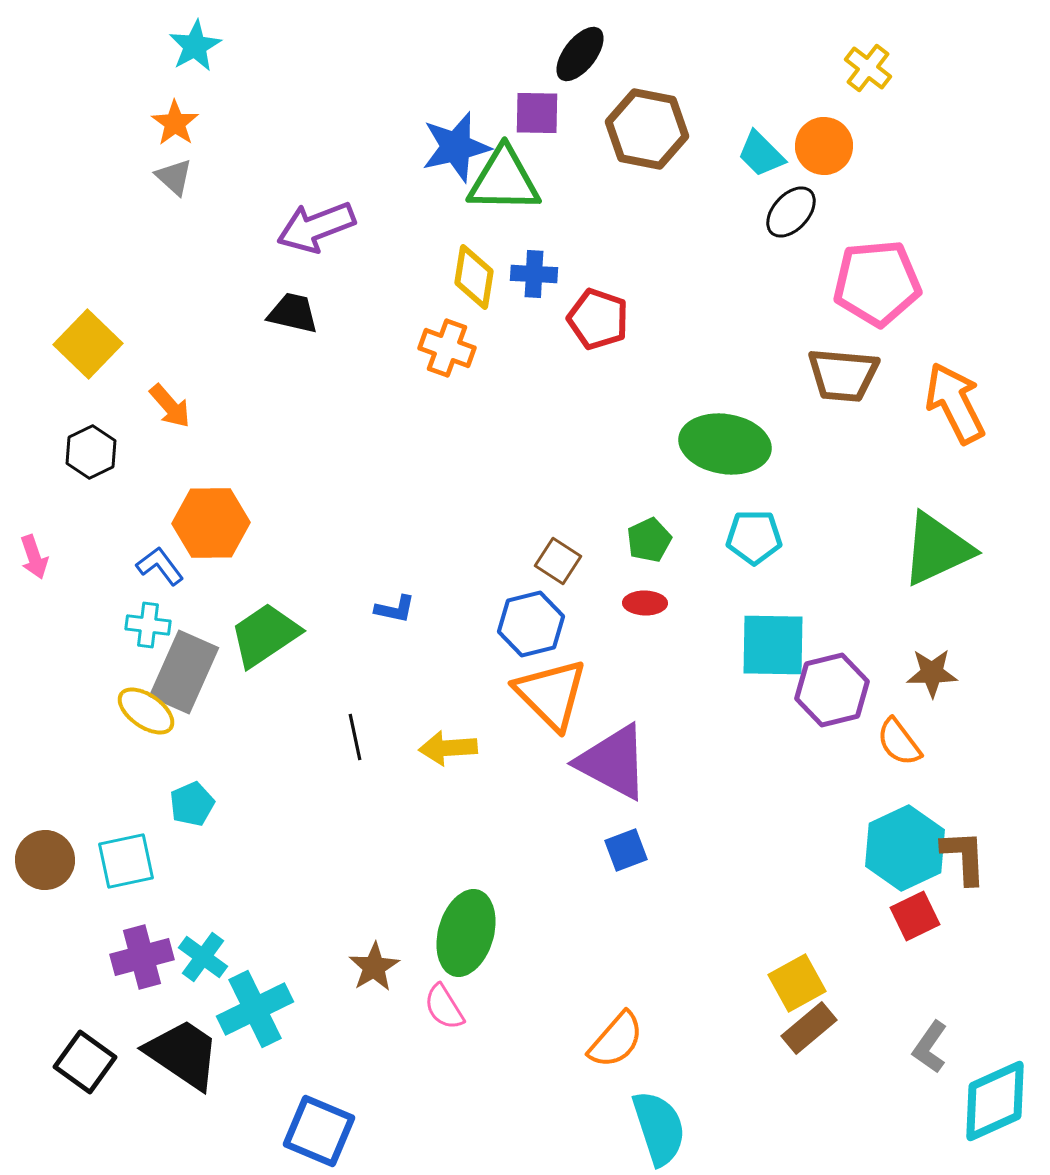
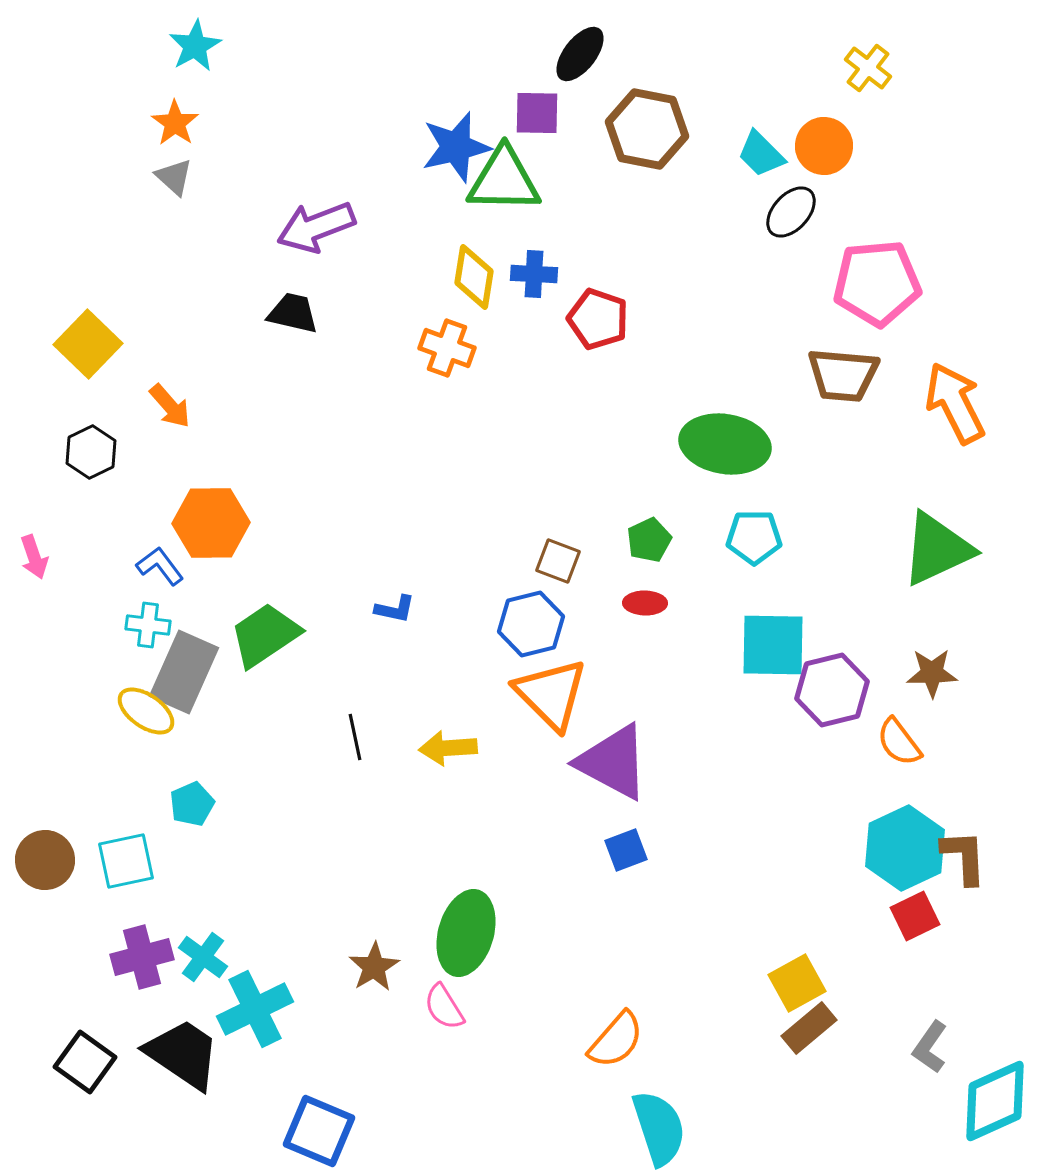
brown square at (558, 561): rotated 12 degrees counterclockwise
